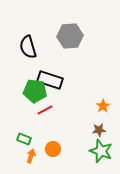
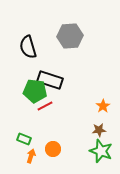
red line: moved 4 px up
